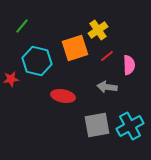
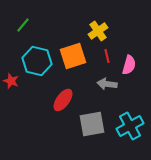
green line: moved 1 px right, 1 px up
yellow cross: moved 1 px down
orange square: moved 2 px left, 8 px down
red line: rotated 64 degrees counterclockwise
pink semicircle: rotated 18 degrees clockwise
red star: moved 2 px down; rotated 28 degrees clockwise
gray arrow: moved 3 px up
red ellipse: moved 4 px down; rotated 65 degrees counterclockwise
gray square: moved 5 px left, 1 px up
